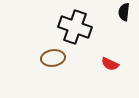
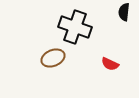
brown ellipse: rotated 15 degrees counterclockwise
